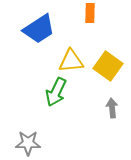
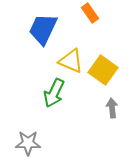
orange rectangle: rotated 36 degrees counterclockwise
blue trapezoid: moved 4 px right; rotated 148 degrees clockwise
yellow triangle: rotated 28 degrees clockwise
yellow square: moved 5 px left, 4 px down
green arrow: moved 2 px left, 1 px down
